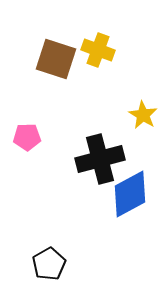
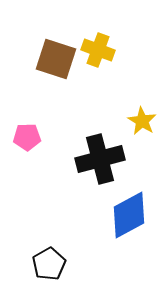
yellow star: moved 1 px left, 6 px down
blue diamond: moved 1 px left, 21 px down
